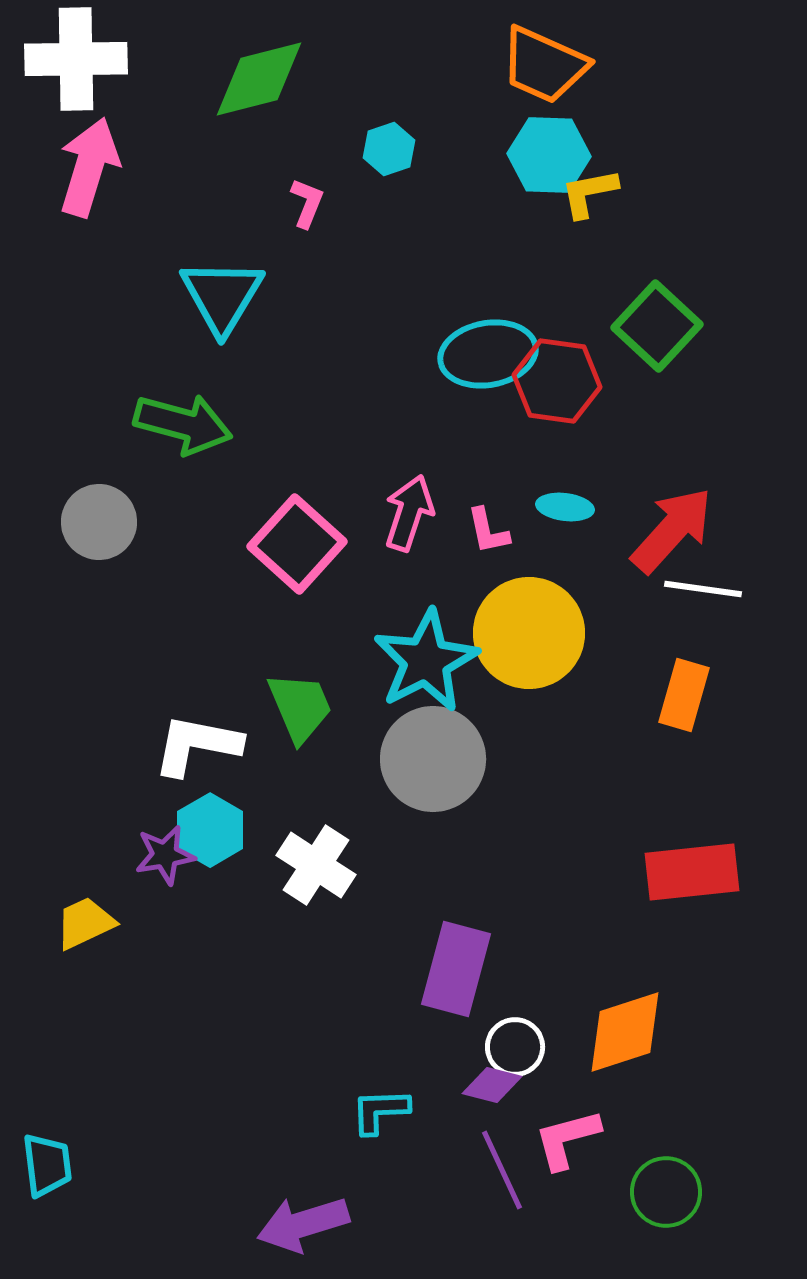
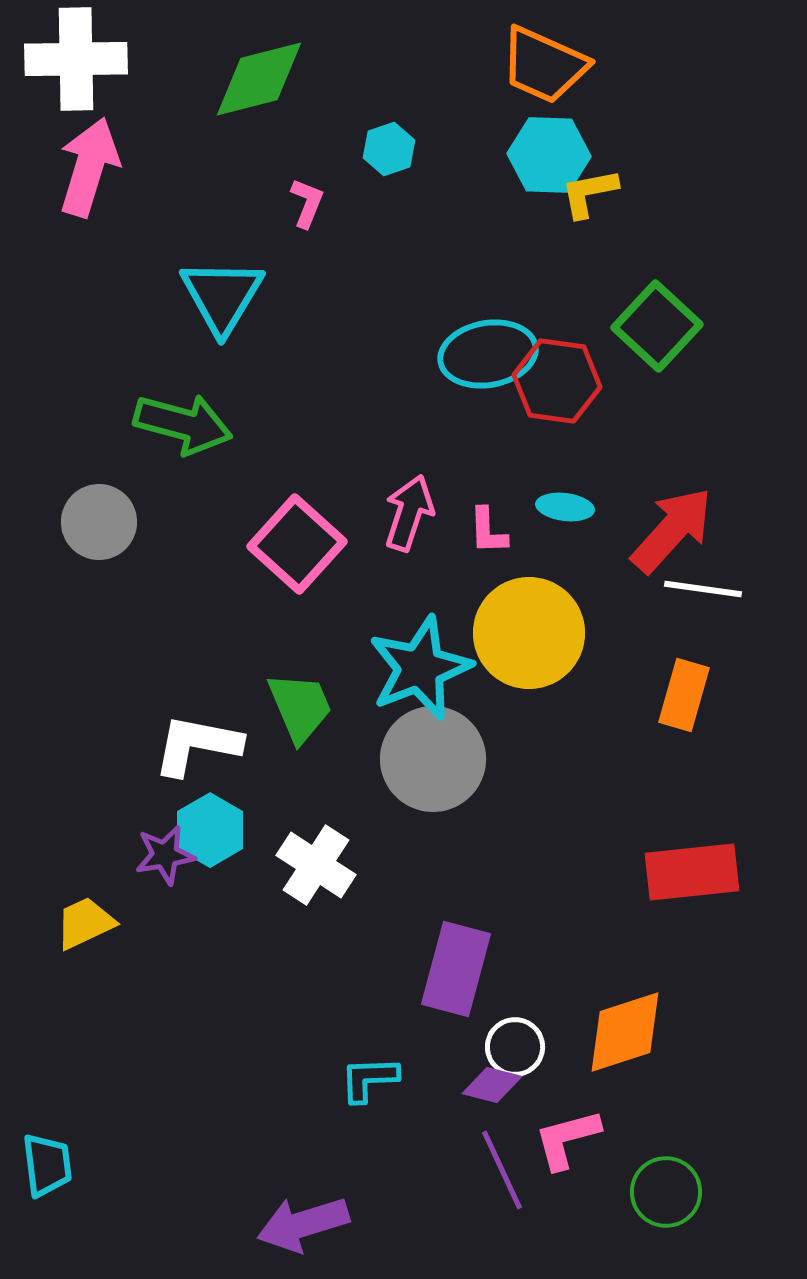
pink L-shape at (488, 531): rotated 10 degrees clockwise
cyan star at (426, 661): moved 6 px left, 7 px down; rotated 6 degrees clockwise
cyan L-shape at (380, 1111): moved 11 px left, 32 px up
